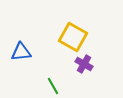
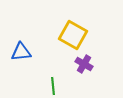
yellow square: moved 2 px up
green line: rotated 24 degrees clockwise
